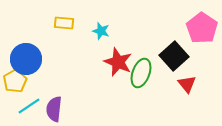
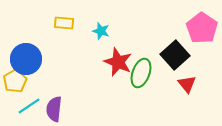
black square: moved 1 px right, 1 px up
